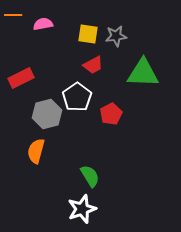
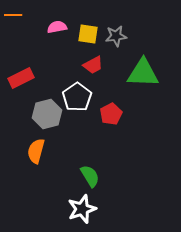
pink semicircle: moved 14 px right, 3 px down
